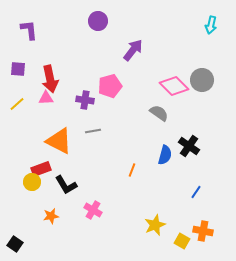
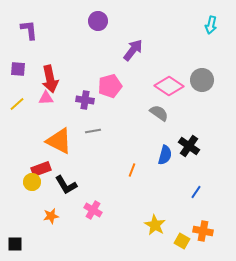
pink diamond: moved 5 px left; rotated 12 degrees counterclockwise
yellow star: rotated 20 degrees counterclockwise
black square: rotated 35 degrees counterclockwise
